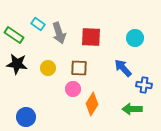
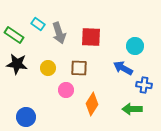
cyan circle: moved 8 px down
blue arrow: rotated 18 degrees counterclockwise
pink circle: moved 7 px left, 1 px down
